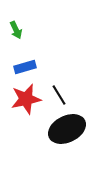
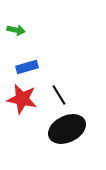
green arrow: rotated 54 degrees counterclockwise
blue rectangle: moved 2 px right
red star: moved 4 px left; rotated 24 degrees clockwise
